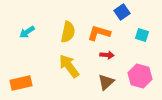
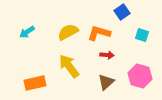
yellow semicircle: rotated 130 degrees counterclockwise
orange rectangle: moved 14 px right
